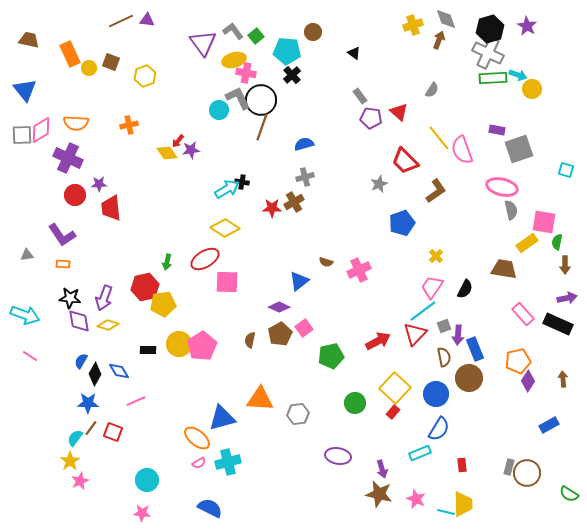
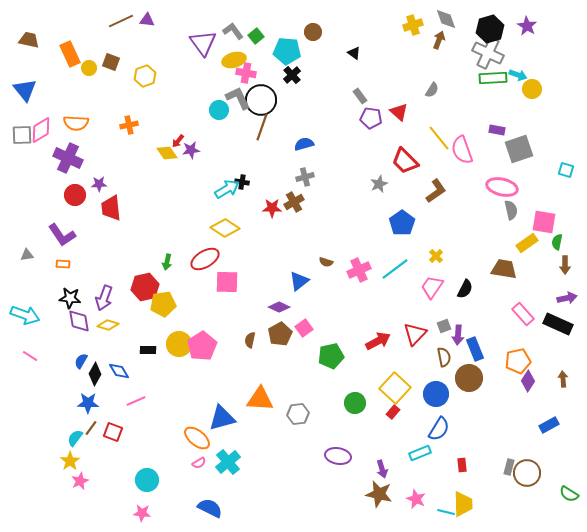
blue pentagon at (402, 223): rotated 15 degrees counterclockwise
cyan line at (423, 311): moved 28 px left, 42 px up
cyan cross at (228, 462): rotated 25 degrees counterclockwise
